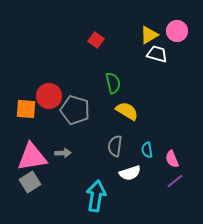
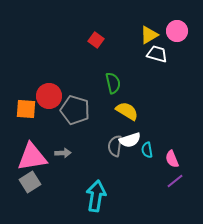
white semicircle: moved 33 px up
